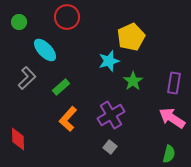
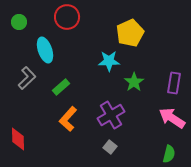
yellow pentagon: moved 1 px left, 4 px up
cyan ellipse: rotated 25 degrees clockwise
cyan star: rotated 15 degrees clockwise
green star: moved 1 px right, 1 px down
